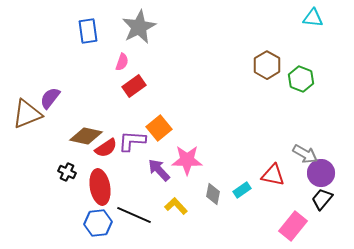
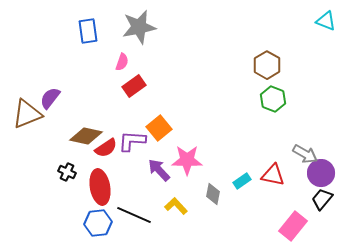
cyan triangle: moved 13 px right, 3 px down; rotated 15 degrees clockwise
gray star: rotated 16 degrees clockwise
green hexagon: moved 28 px left, 20 px down
cyan rectangle: moved 9 px up
